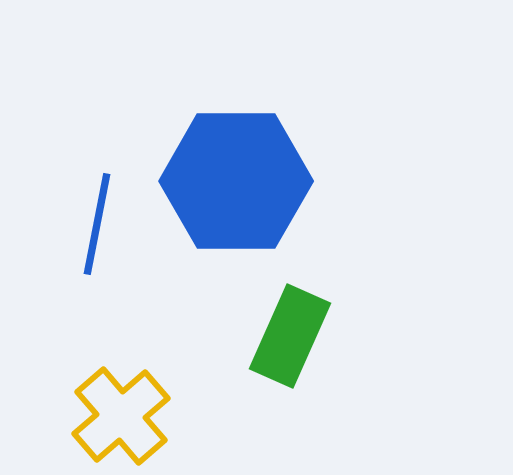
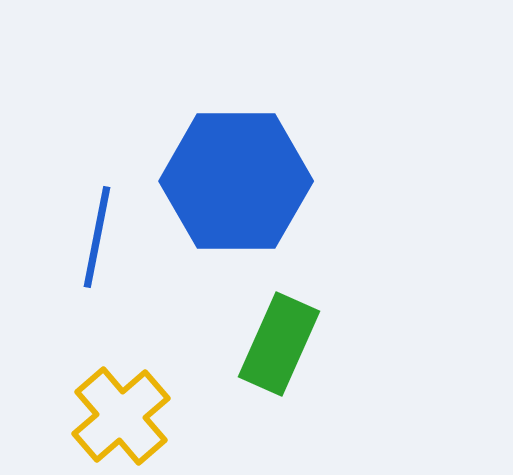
blue line: moved 13 px down
green rectangle: moved 11 px left, 8 px down
